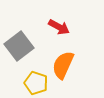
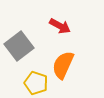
red arrow: moved 1 px right, 1 px up
